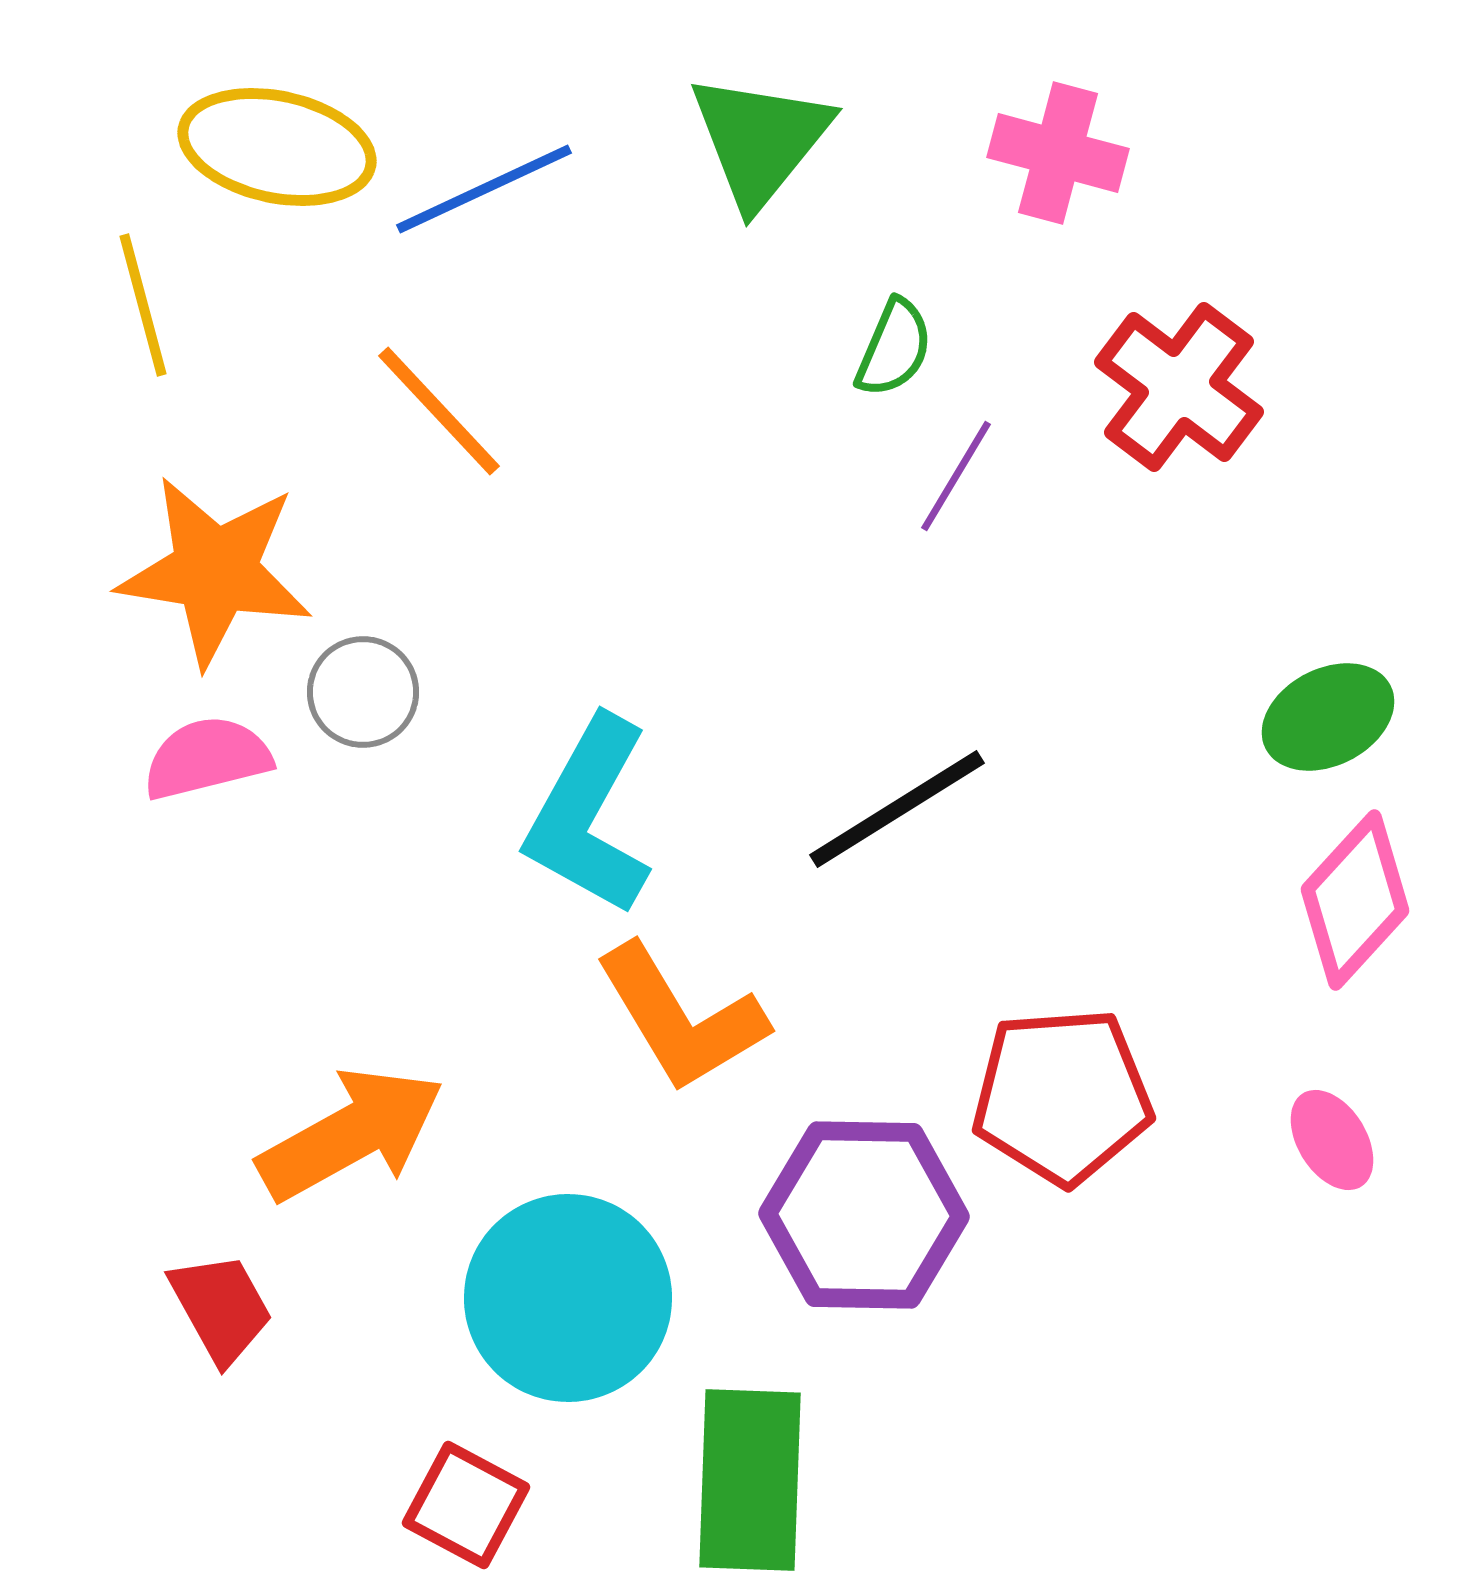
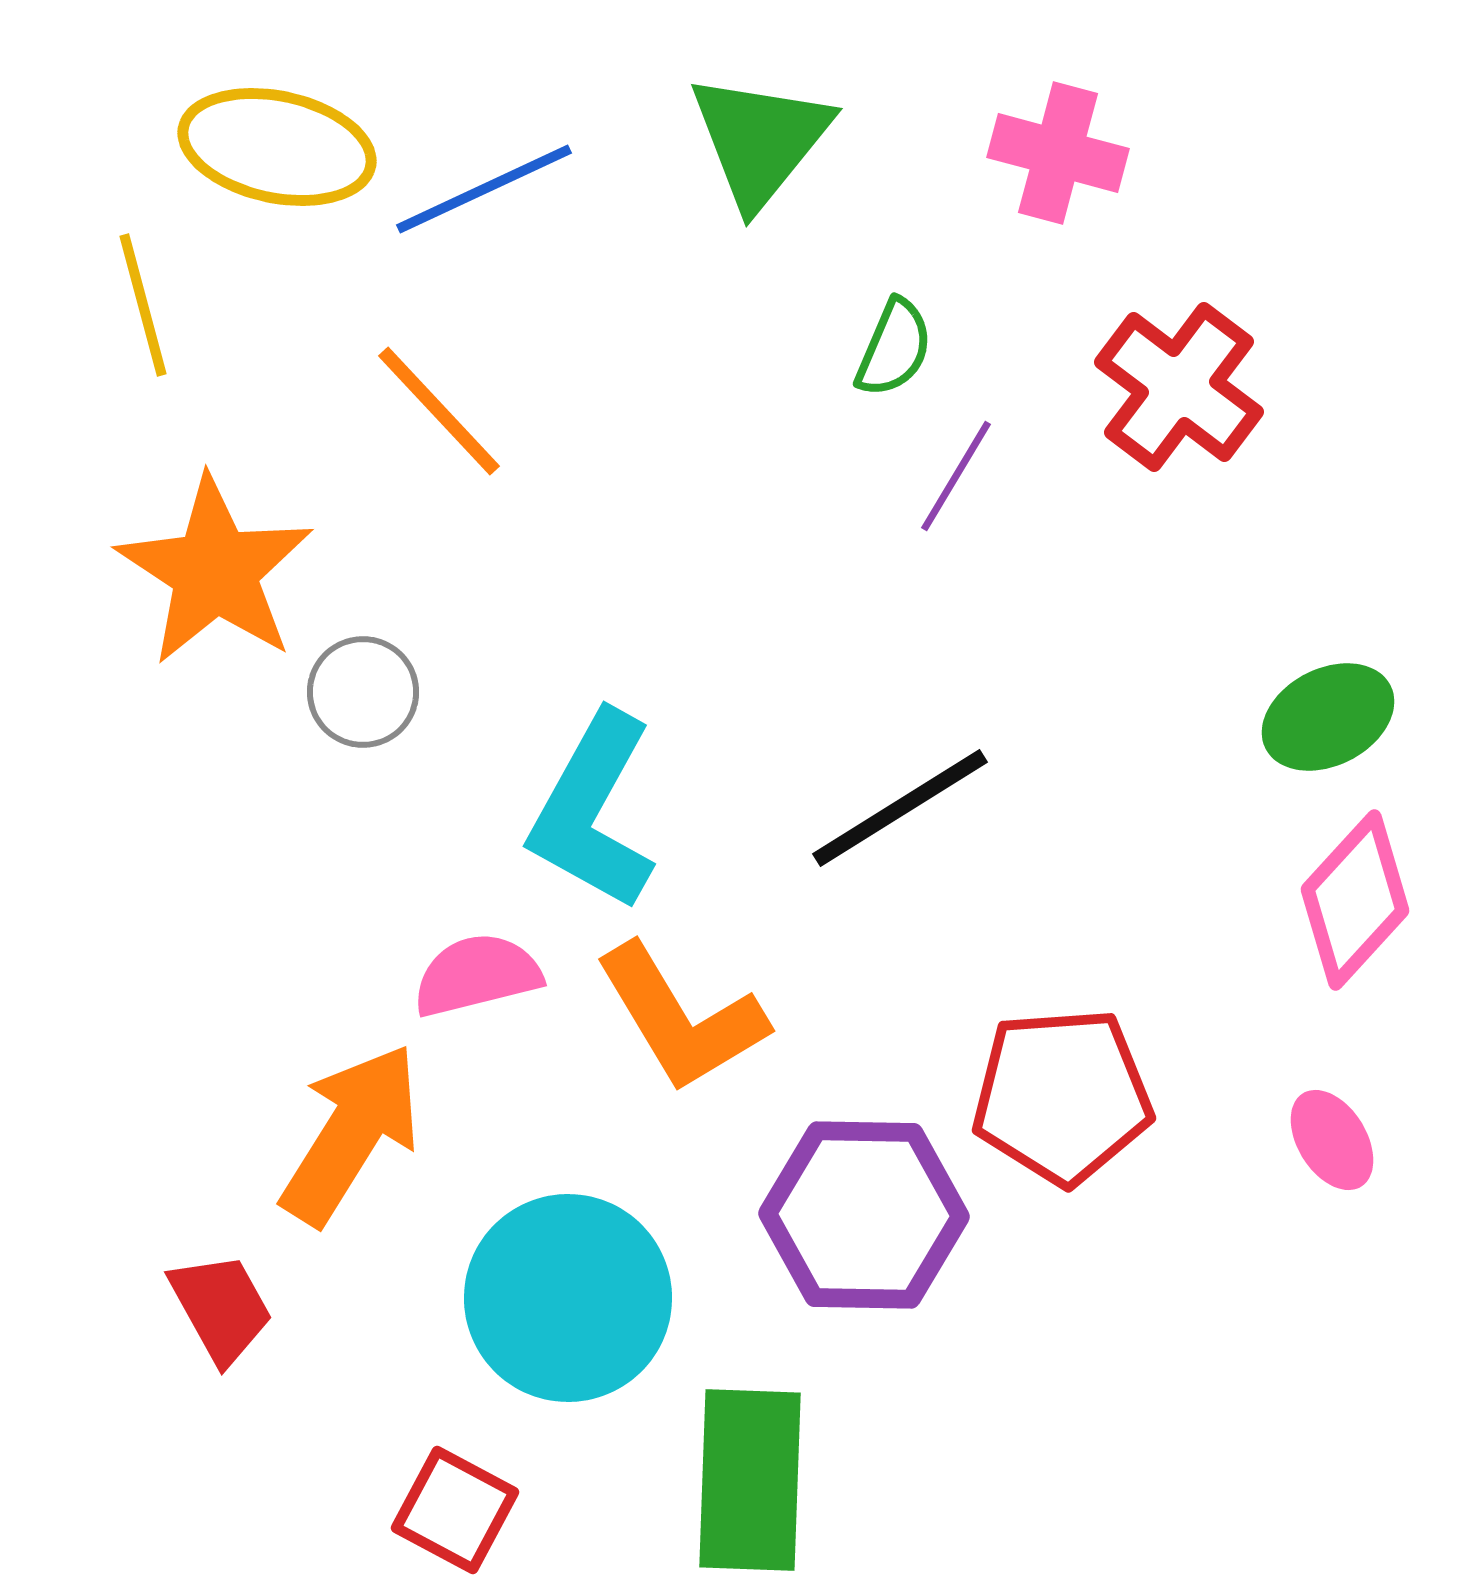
orange star: rotated 24 degrees clockwise
pink semicircle: moved 270 px right, 217 px down
black line: moved 3 px right, 1 px up
cyan L-shape: moved 4 px right, 5 px up
orange arrow: rotated 29 degrees counterclockwise
red square: moved 11 px left, 5 px down
